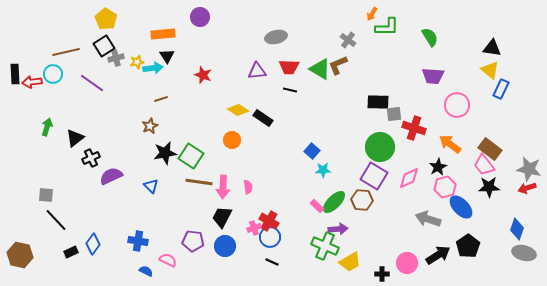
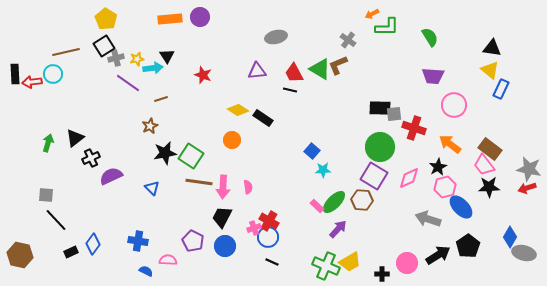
orange arrow at (372, 14): rotated 32 degrees clockwise
orange rectangle at (163, 34): moved 7 px right, 15 px up
yellow star at (137, 62): moved 3 px up
red trapezoid at (289, 67): moved 5 px right, 6 px down; rotated 60 degrees clockwise
purple line at (92, 83): moved 36 px right
black rectangle at (378, 102): moved 2 px right, 6 px down
pink circle at (457, 105): moved 3 px left
green arrow at (47, 127): moved 1 px right, 16 px down
blue triangle at (151, 186): moved 1 px right, 2 px down
purple arrow at (338, 229): rotated 42 degrees counterclockwise
blue diamond at (517, 229): moved 7 px left, 8 px down; rotated 10 degrees clockwise
blue circle at (270, 237): moved 2 px left
purple pentagon at (193, 241): rotated 20 degrees clockwise
green cross at (325, 246): moved 1 px right, 20 px down
pink semicircle at (168, 260): rotated 24 degrees counterclockwise
